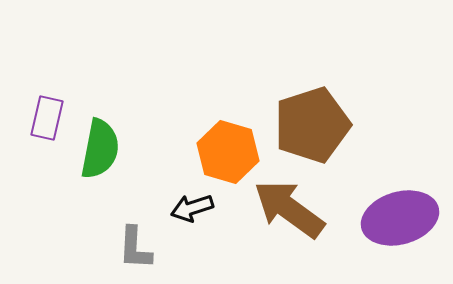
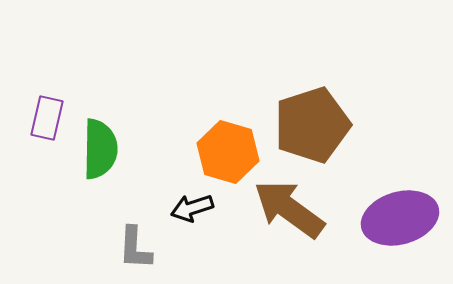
green semicircle: rotated 10 degrees counterclockwise
